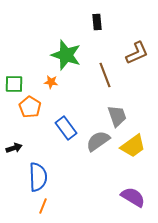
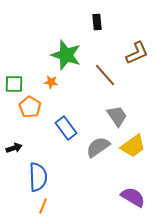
brown line: rotated 20 degrees counterclockwise
gray trapezoid: rotated 15 degrees counterclockwise
gray semicircle: moved 6 px down
